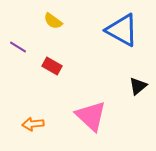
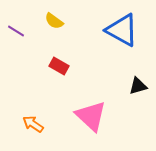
yellow semicircle: moved 1 px right
purple line: moved 2 px left, 16 px up
red rectangle: moved 7 px right
black triangle: rotated 24 degrees clockwise
orange arrow: rotated 40 degrees clockwise
